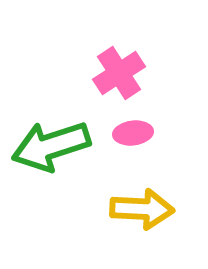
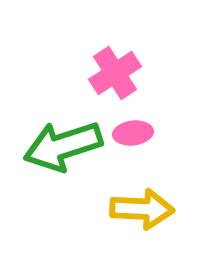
pink cross: moved 4 px left
green arrow: moved 12 px right
